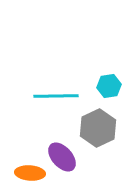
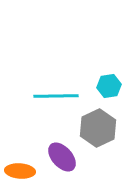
orange ellipse: moved 10 px left, 2 px up
